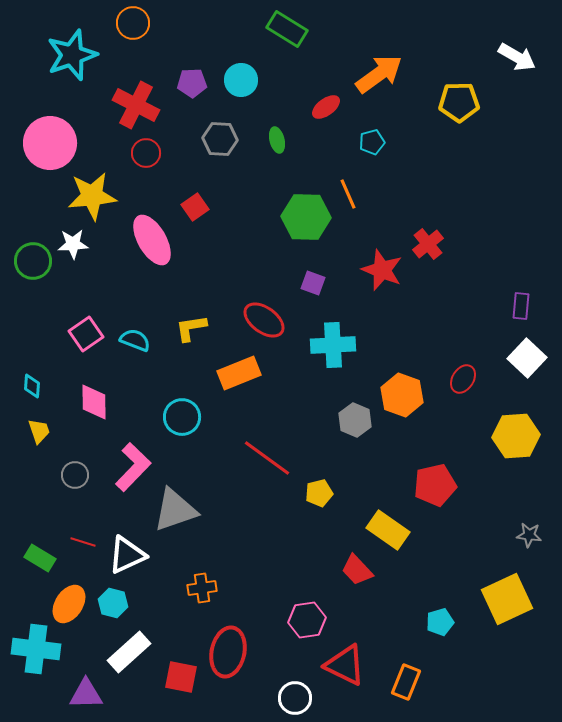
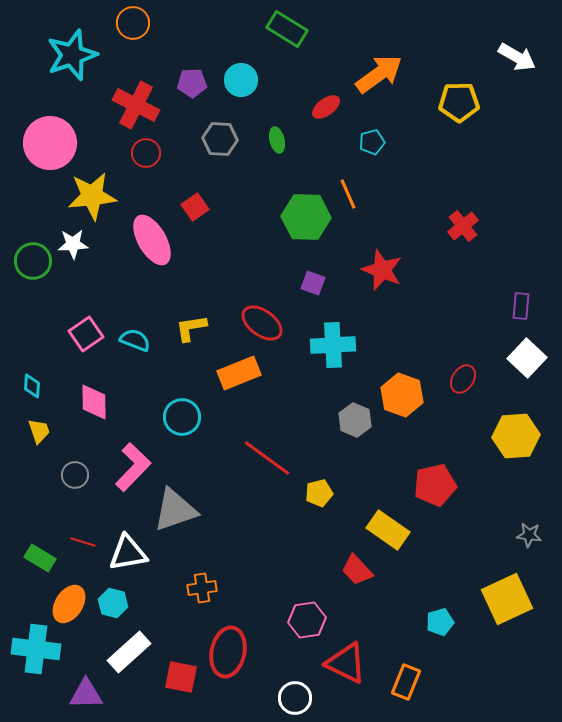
red cross at (428, 244): moved 35 px right, 18 px up
red ellipse at (264, 320): moved 2 px left, 3 px down
white triangle at (127, 555): moved 1 px right, 2 px up; rotated 15 degrees clockwise
red triangle at (345, 665): moved 1 px right, 2 px up
